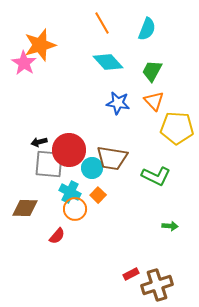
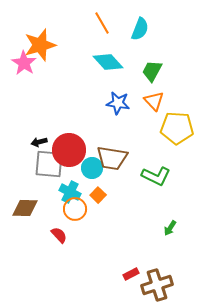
cyan semicircle: moved 7 px left
green arrow: moved 2 px down; rotated 119 degrees clockwise
red semicircle: moved 2 px right, 1 px up; rotated 84 degrees counterclockwise
